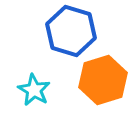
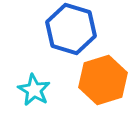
blue hexagon: moved 2 px up
